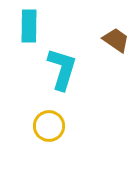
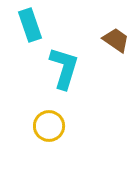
cyan rectangle: moved 1 px right, 1 px up; rotated 20 degrees counterclockwise
cyan L-shape: moved 2 px right, 1 px up
